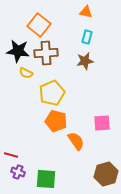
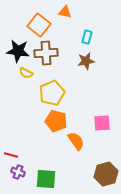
orange triangle: moved 21 px left
brown star: moved 1 px right
